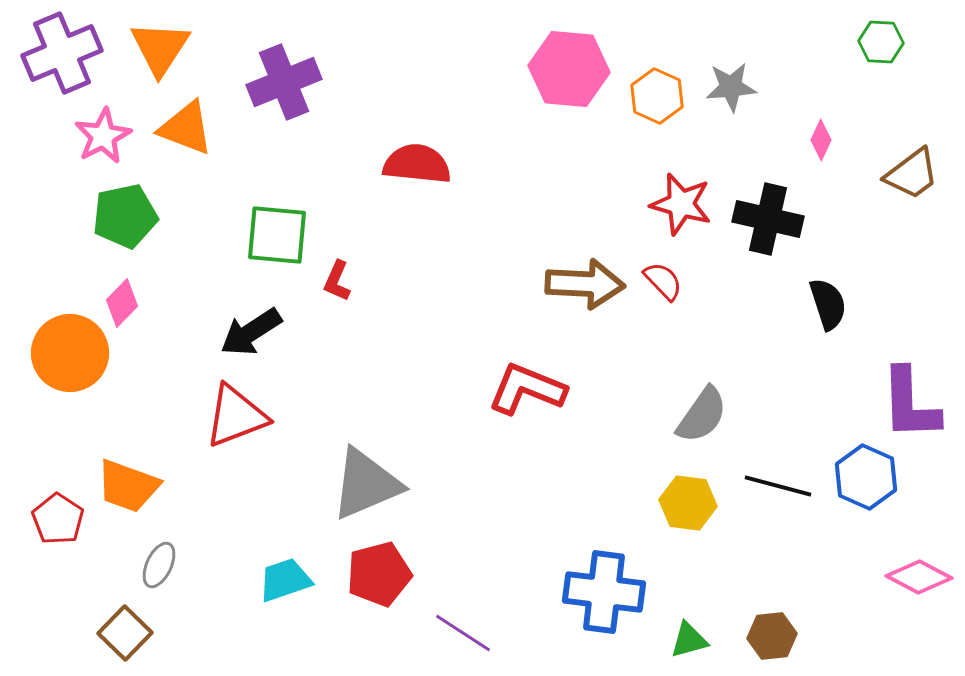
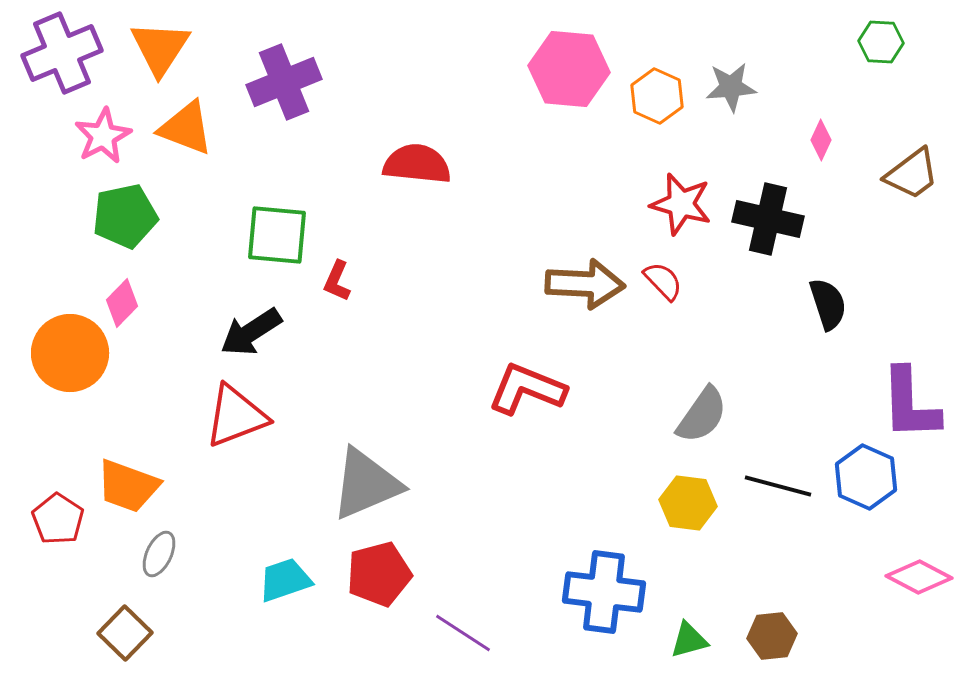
gray ellipse at (159, 565): moved 11 px up
